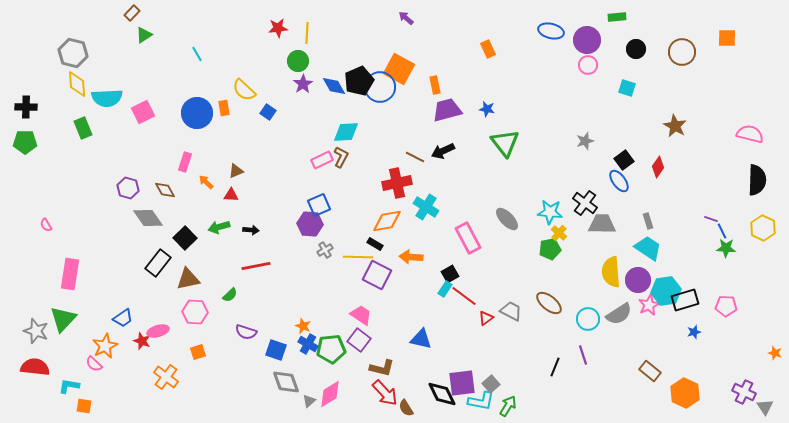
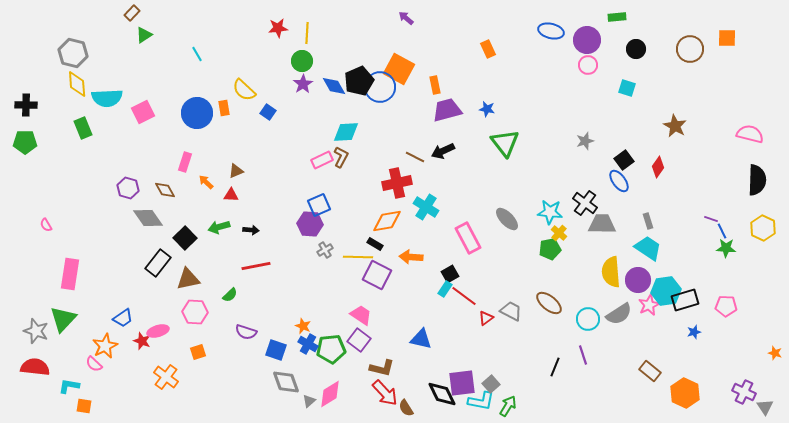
brown circle at (682, 52): moved 8 px right, 3 px up
green circle at (298, 61): moved 4 px right
black cross at (26, 107): moved 2 px up
